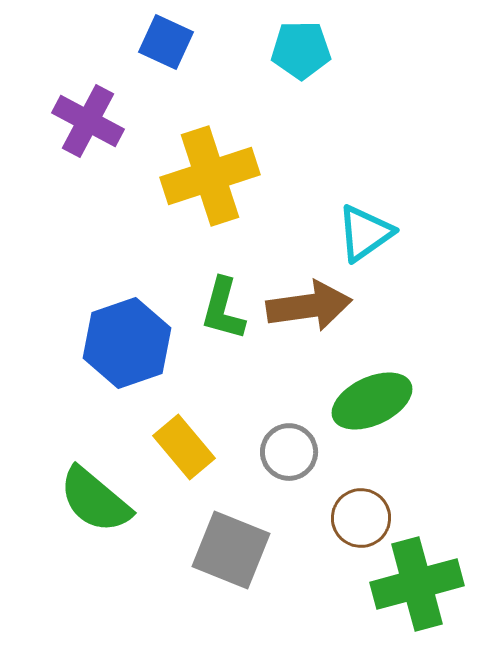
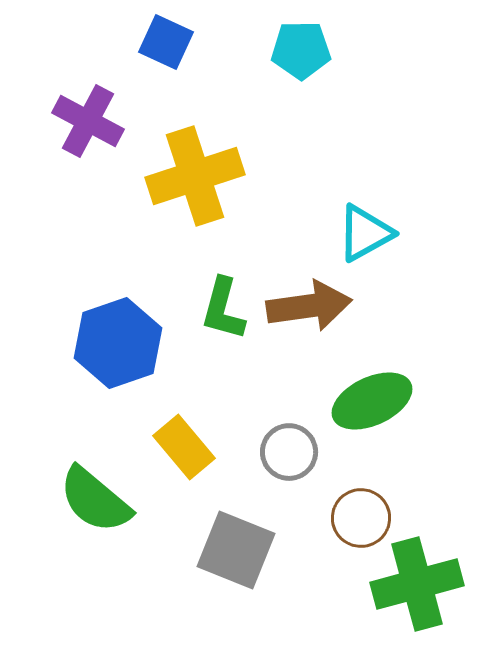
yellow cross: moved 15 px left
cyan triangle: rotated 6 degrees clockwise
blue hexagon: moved 9 px left
gray square: moved 5 px right
